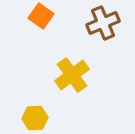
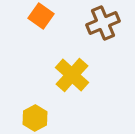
yellow cross: rotated 12 degrees counterclockwise
yellow hexagon: rotated 25 degrees counterclockwise
